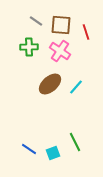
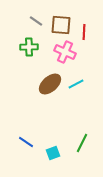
red line: moved 2 px left; rotated 21 degrees clockwise
pink cross: moved 5 px right, 1 px down; rotated 10 degrees counterclockwise
cyan line: moved 3 px up; rotated 21 degrees clockwise
green line: moved 7 px right, 1 px down; rotated 54 degrees clockwise
blue line: moved 3 px left, 7 px up
